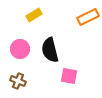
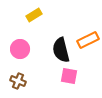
orange rectangle: moved 23 px down
black semicircle: moved 11 px right
